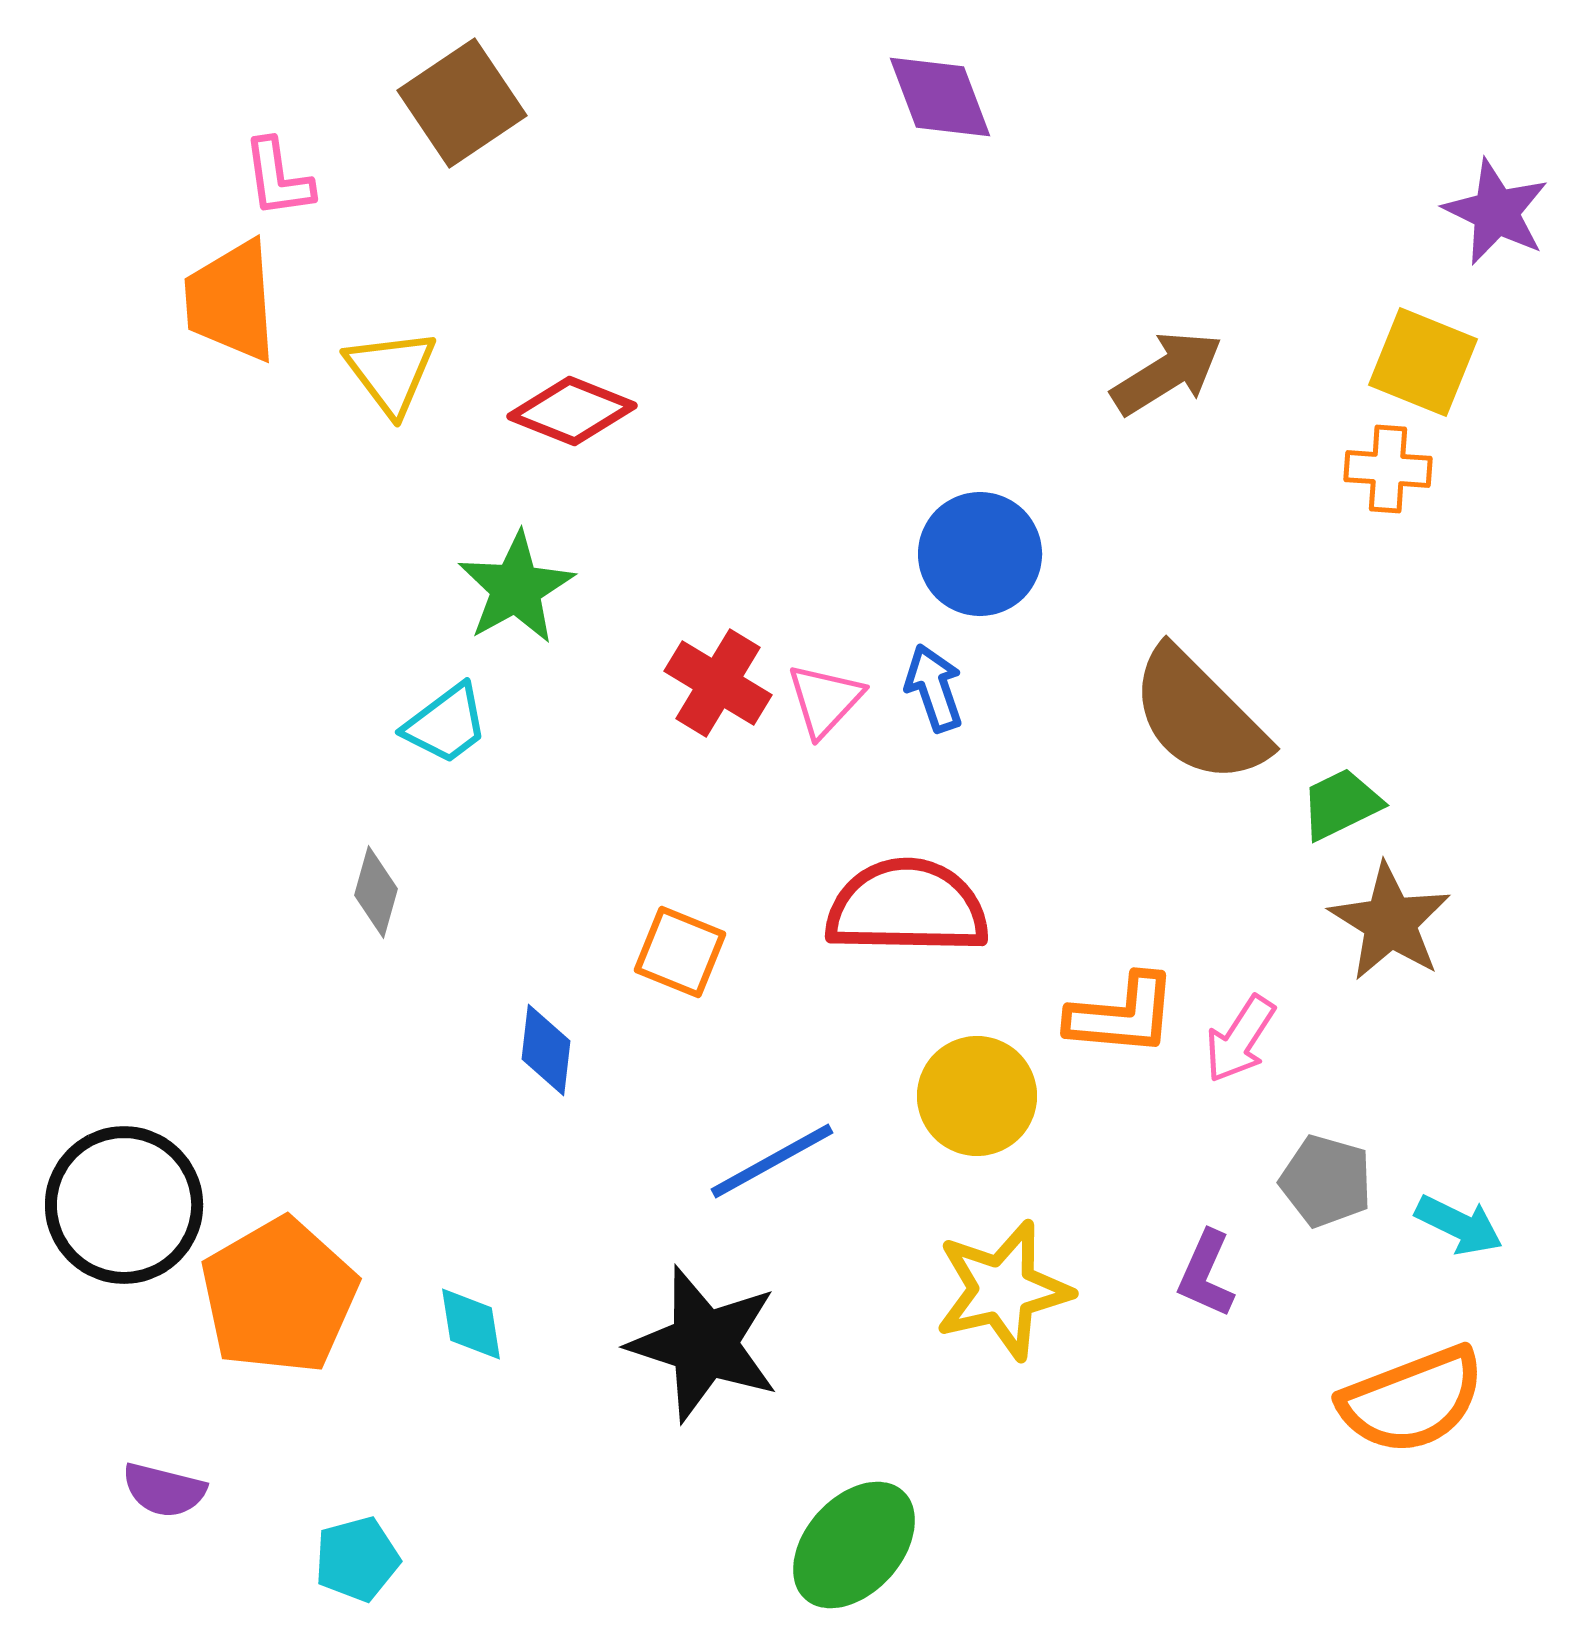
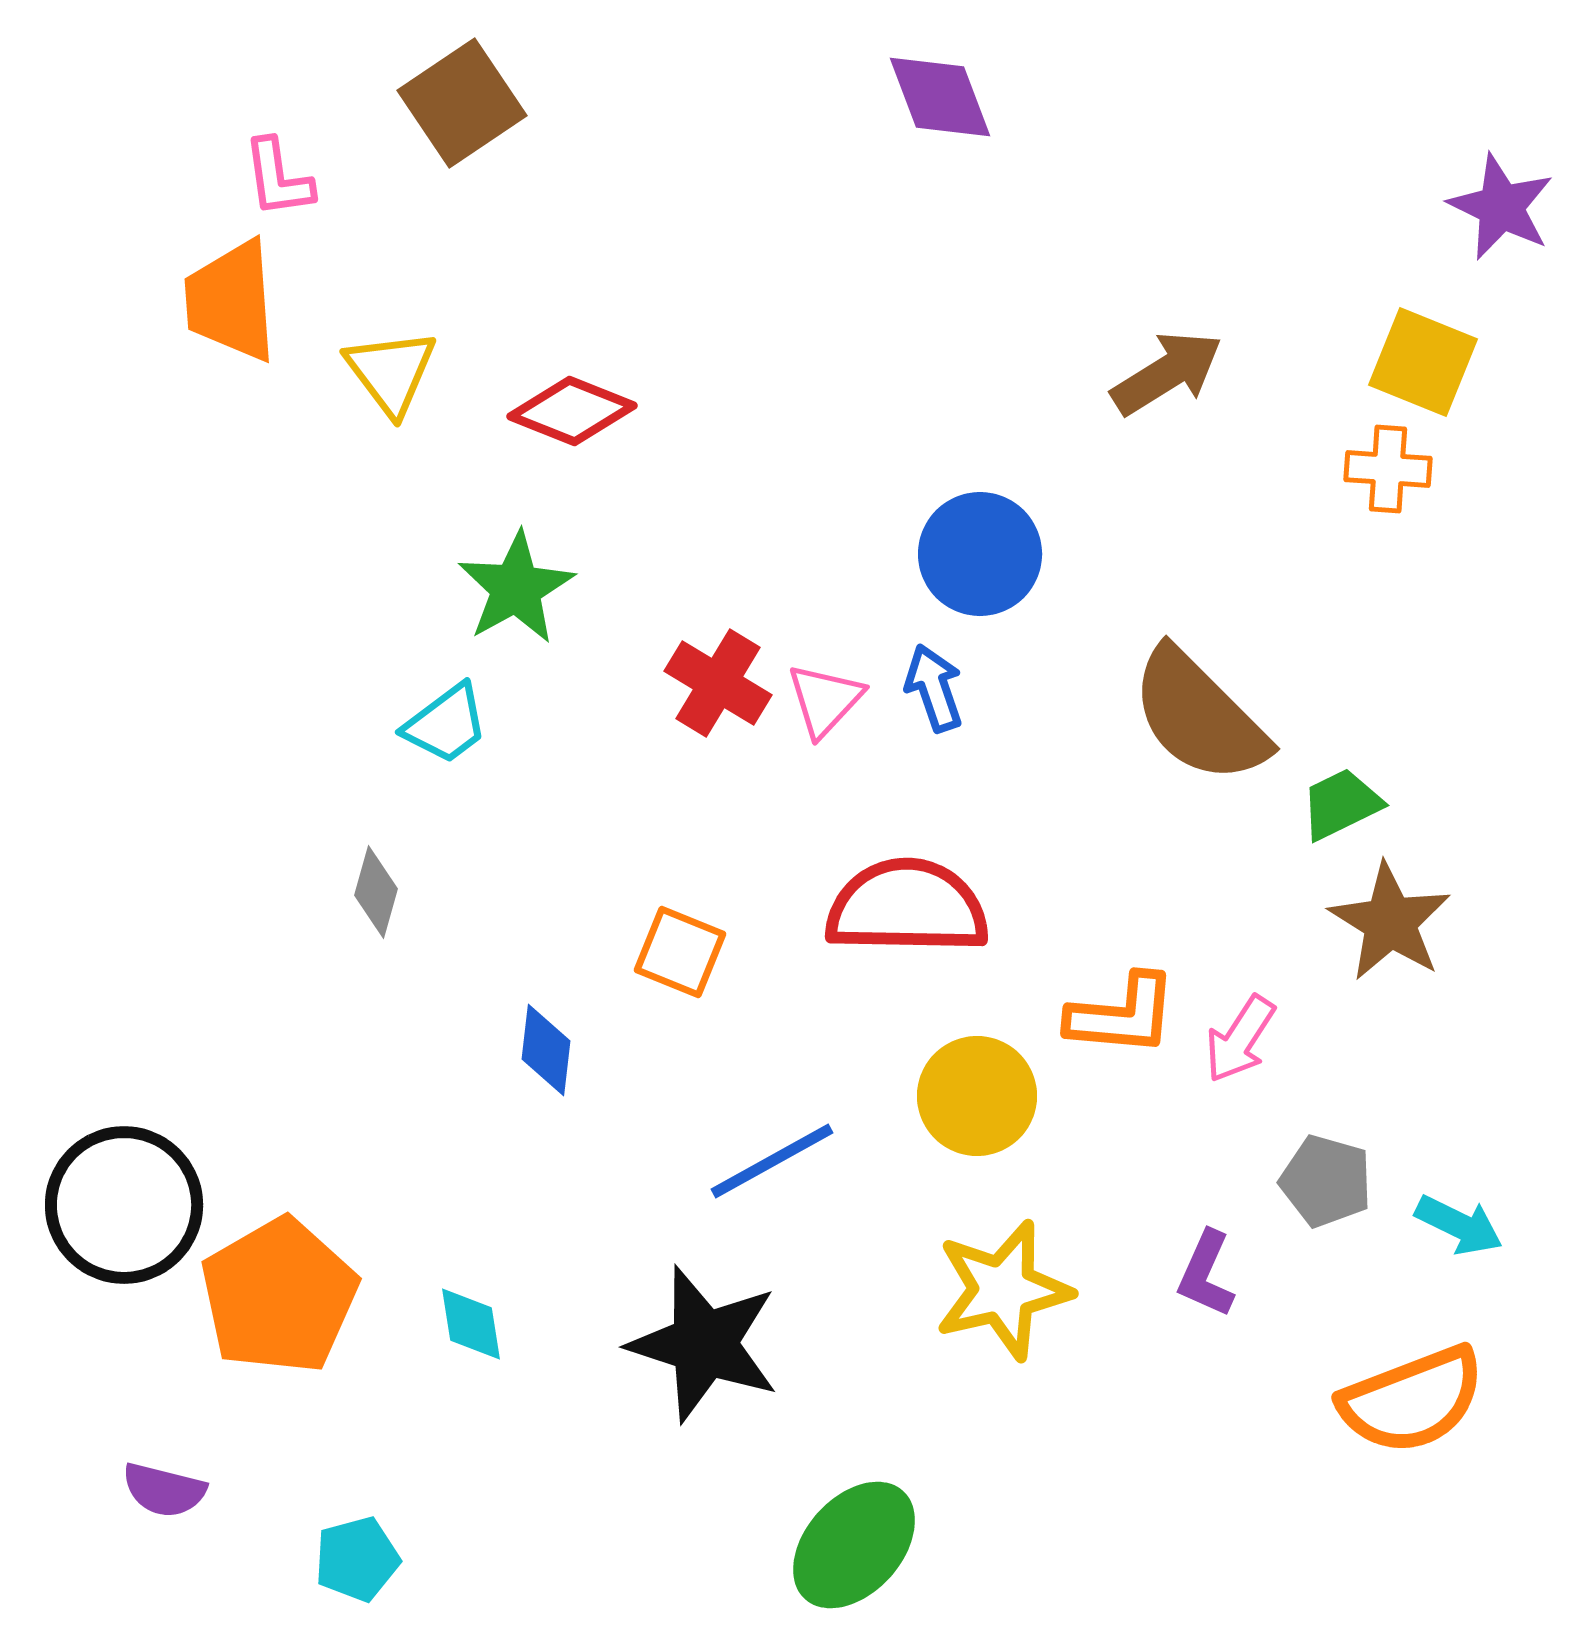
purple star: moved 5 px right, 5 px up
